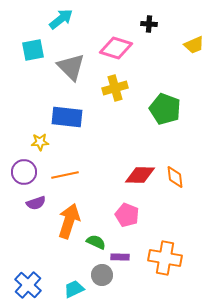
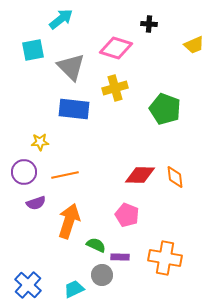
blue rectangle: moved 7 px right, 8 px up
green semicircle: moved 3 px down
